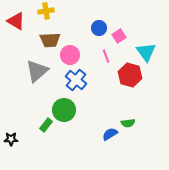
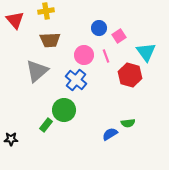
red triangle: moved 1 px left, 1 px up; rotated 18 degrees clockwise
pink circle: moved 14 px right
